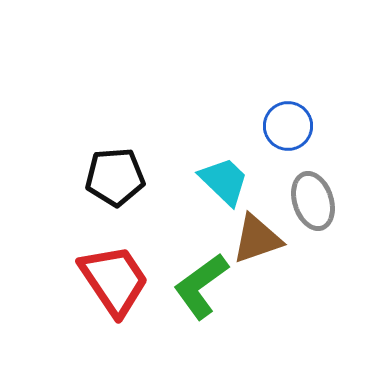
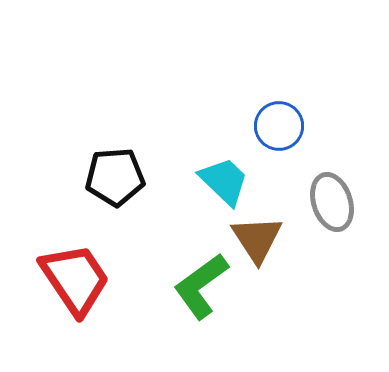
blue circle: moved 9 px left
gray ellipse: moved 19 px right, 1 px down
brown triangle: rotated 44 degrees counterclockwise
red trapezoid: moved 39 px left, 1 px up
